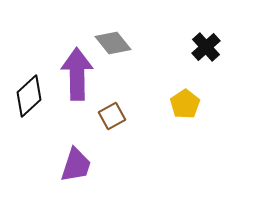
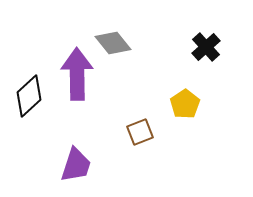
brown square: moved 28 px right, 16 px down; rotated 8 degrees clockwise
